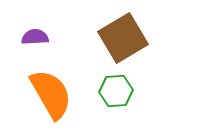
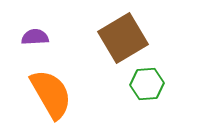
green hexagon: moved 31 px right, 7 px up
